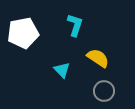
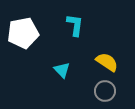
cyan L-shape: rotated 10 degrees counterclockwise
yellow semicircle: moved 9 px right, 4 px down
gray circle: moved 1 px right
